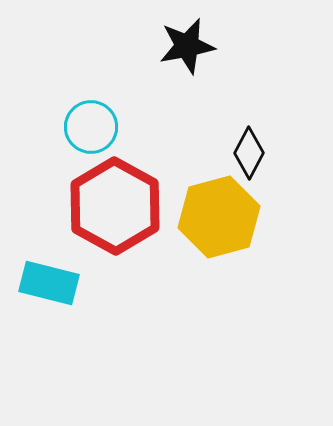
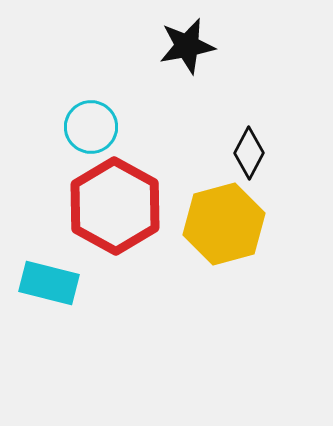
yellow hexagon: moved 5 px right, 7 px down
